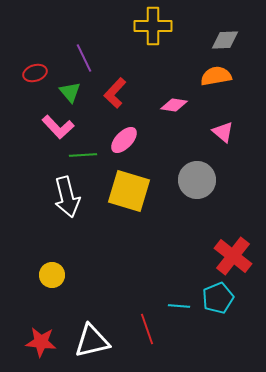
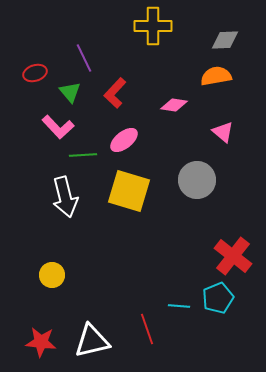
pink ellipse: rotated 8 degrees clockwise
white arrow: moved 2 px left
